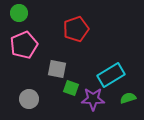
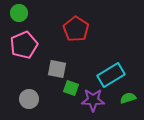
red pentagon: rotated 20 degrees counterclockwise
purple star: moved 1 px down
